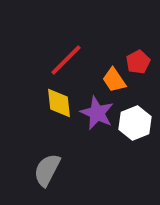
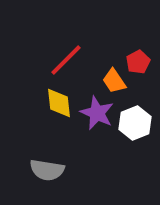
orange trapezoid: moved 1 px down
gray semicircle: rotated 108 degrees counterclockwise
